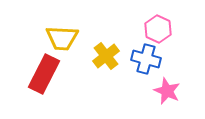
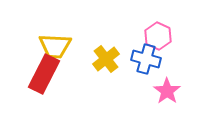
pink hexagon: moved 7 px down
yellow trapezoid: moved 7 px left, 8 px down
yellow cross: moved 3 px down
pink star: rotated 12 degrees clockwise
